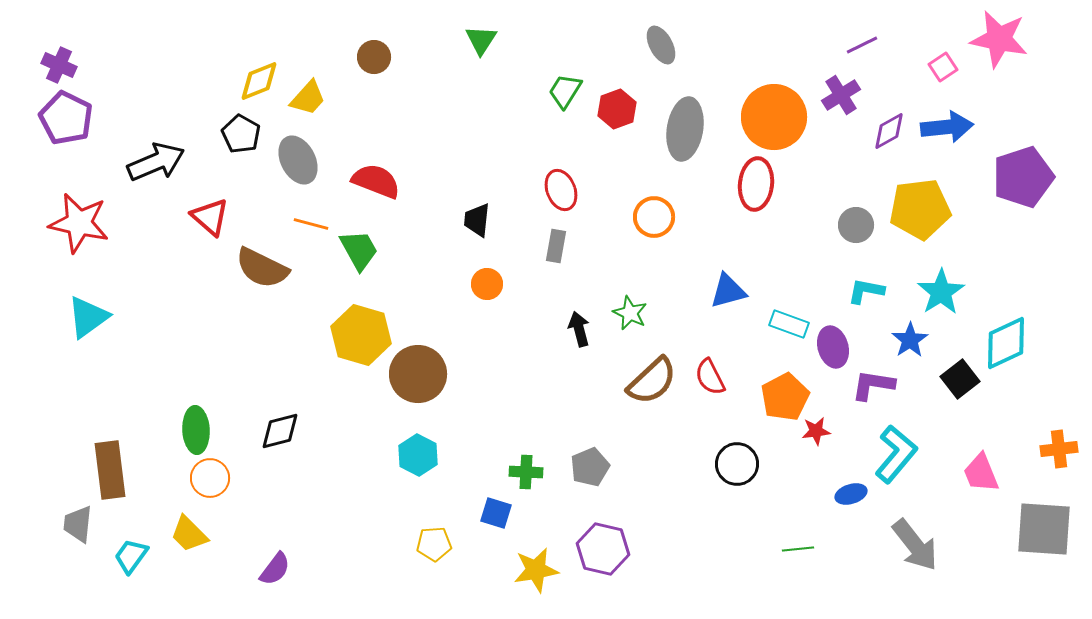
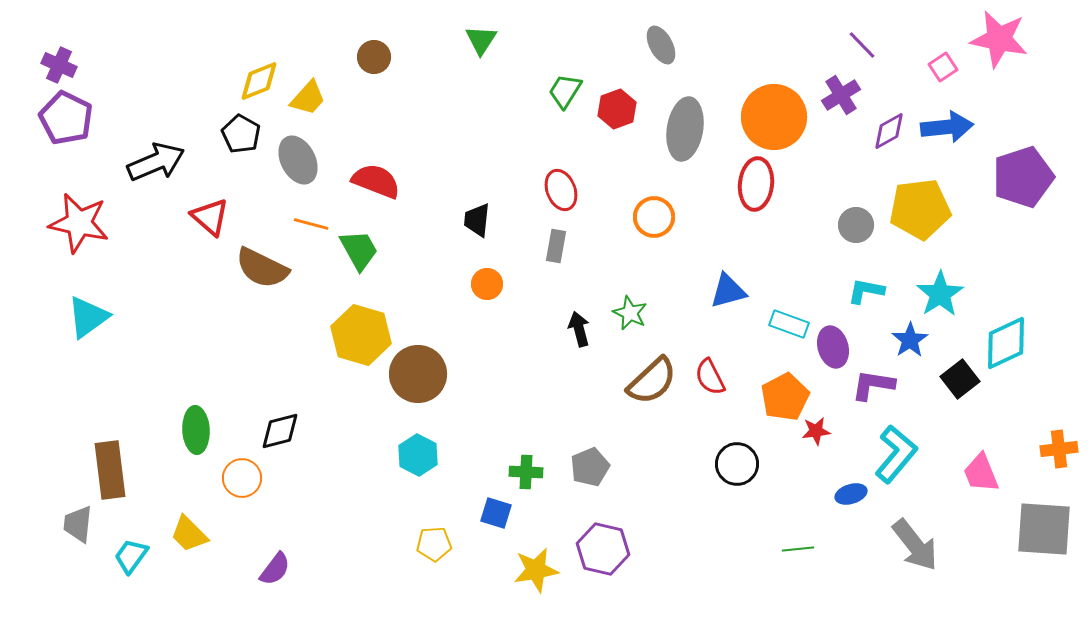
purple line at (862, 45): rotated 72 degrees clockwise
cyan star at (941, 292): moved 1 px left, 2 px down
orange circle at (210, 478): moved 32 px right
